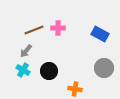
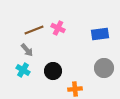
pink cross: rotated 24 degrees clockwise
blue rectangle: rotated 36 degrees counterclockwise
gray arrow: moved 1 px right, 1 px up; rotated 80 degrees counterclockwise
black circle: moved 4 px right
orange cross: rotated 16 degrees counterclockwise
